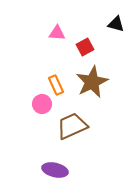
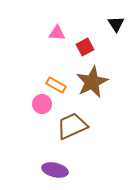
black triangle: rotated 42 degrees clockwise
orange rectangle: rotated 36 degrees counterclockwise
